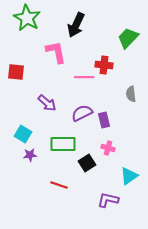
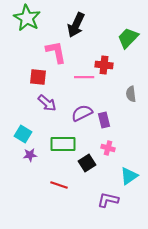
red square: moved 22 px right, 5 px down
